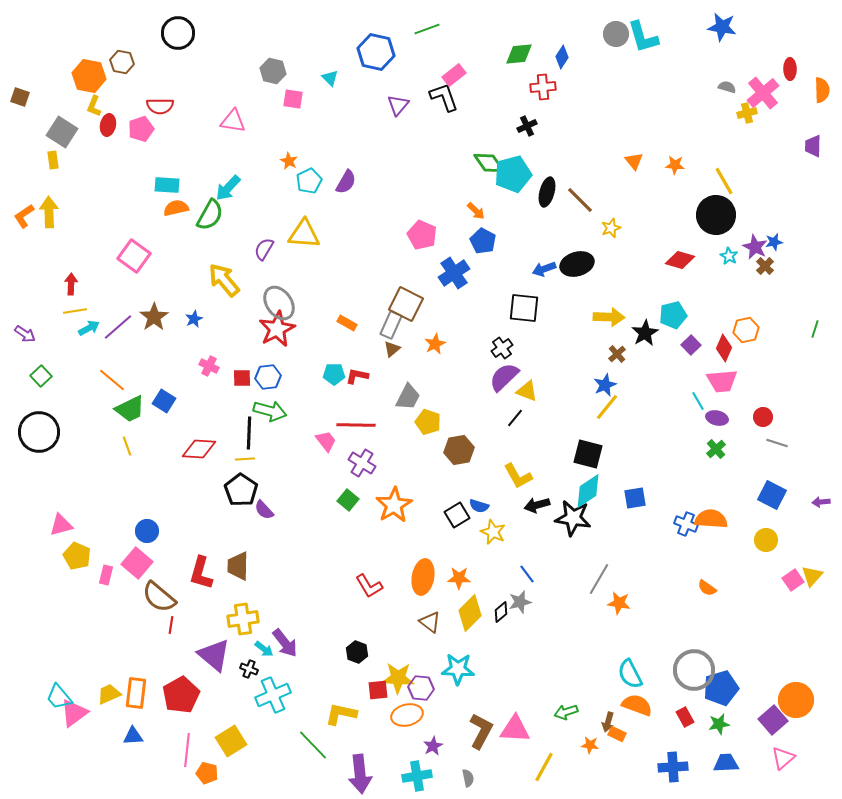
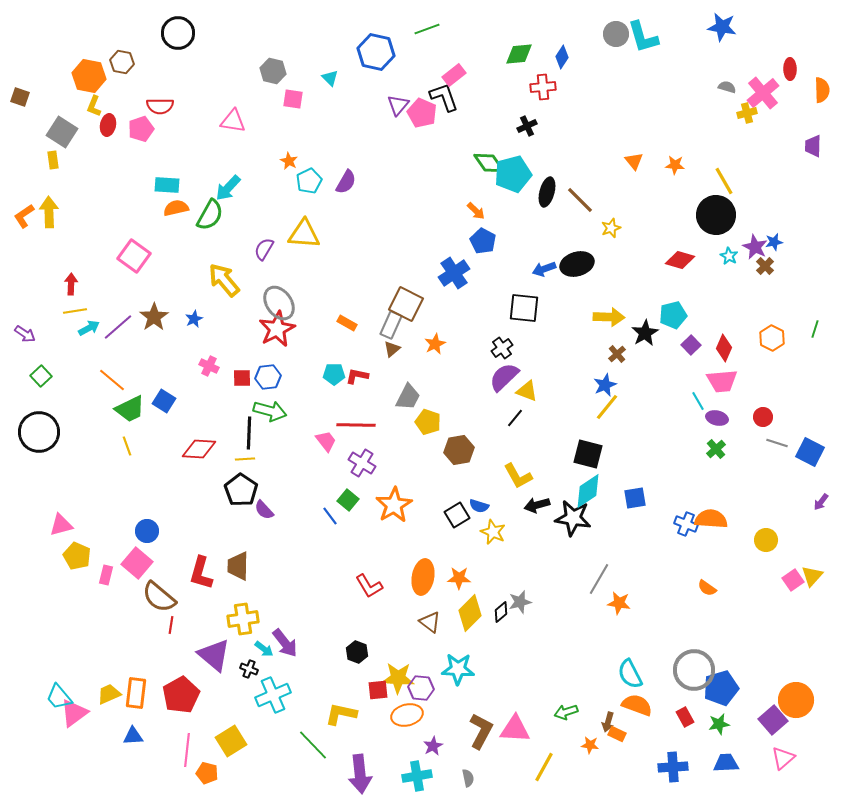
pink pentagon at (422, 235): moved 122 px up
orange hexagon at (746, 330): moved 26 px right, 8 px down; rotated 20 degrees counterclockwise
blue square at (772, 495): moved 38 px right, 43 px up
purple arrow at (821, 502): rotated 48 degrees counterclockwise
blue line at (527, 574): moved 197 px left, 58 px up
